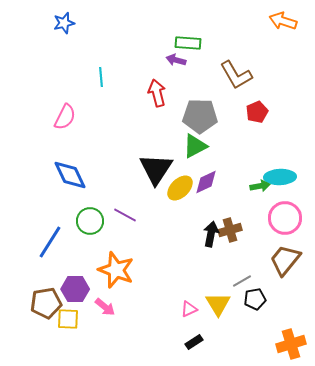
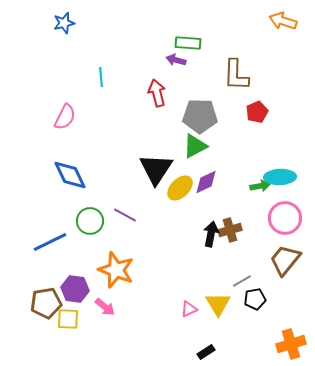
brown L-shape: rotated 32 degrees clockwise
blue line: rotated 32 degrees clockwise
purple hexagon: rotated 8 degrees clockwise
black rectangle: moved 12 px right, 10 px down
